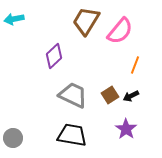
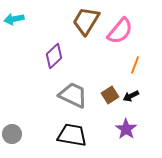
gray circle: moved 1 px left, 4 px up
